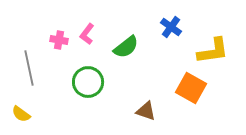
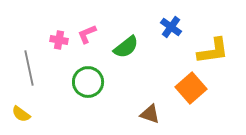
pink L-shape: rotated 30 degrees clockwise
orange square: rotated 20 degrees clockwise
brown triangle: moved 4 px right, 3 px down
